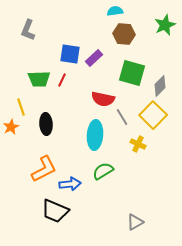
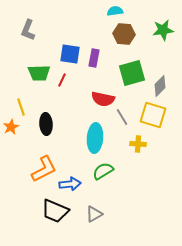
green star: moved 2 px left, 5 px down; rotated 15 degrees clockwise
purple rectangle: rotated 36 degrees counterclockwise
green square: rotated 32 degrees counterclockwise
green trapezoid: moved 6 px up
yellow square: rotated 28 degrees counterclockwise
cyan ellipse: moved 3 px down
yellow cross: rotated 21 degrees counterclockwise
gray triangle: moved 41 px left, 8 px up
